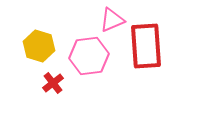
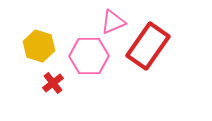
pink triangle: moved 1 px right, 2 px down
red rectangle: moved 2 px right; rotated 39 degrees clockwise
pink hexagon: rotated 6 degrees clockwise
